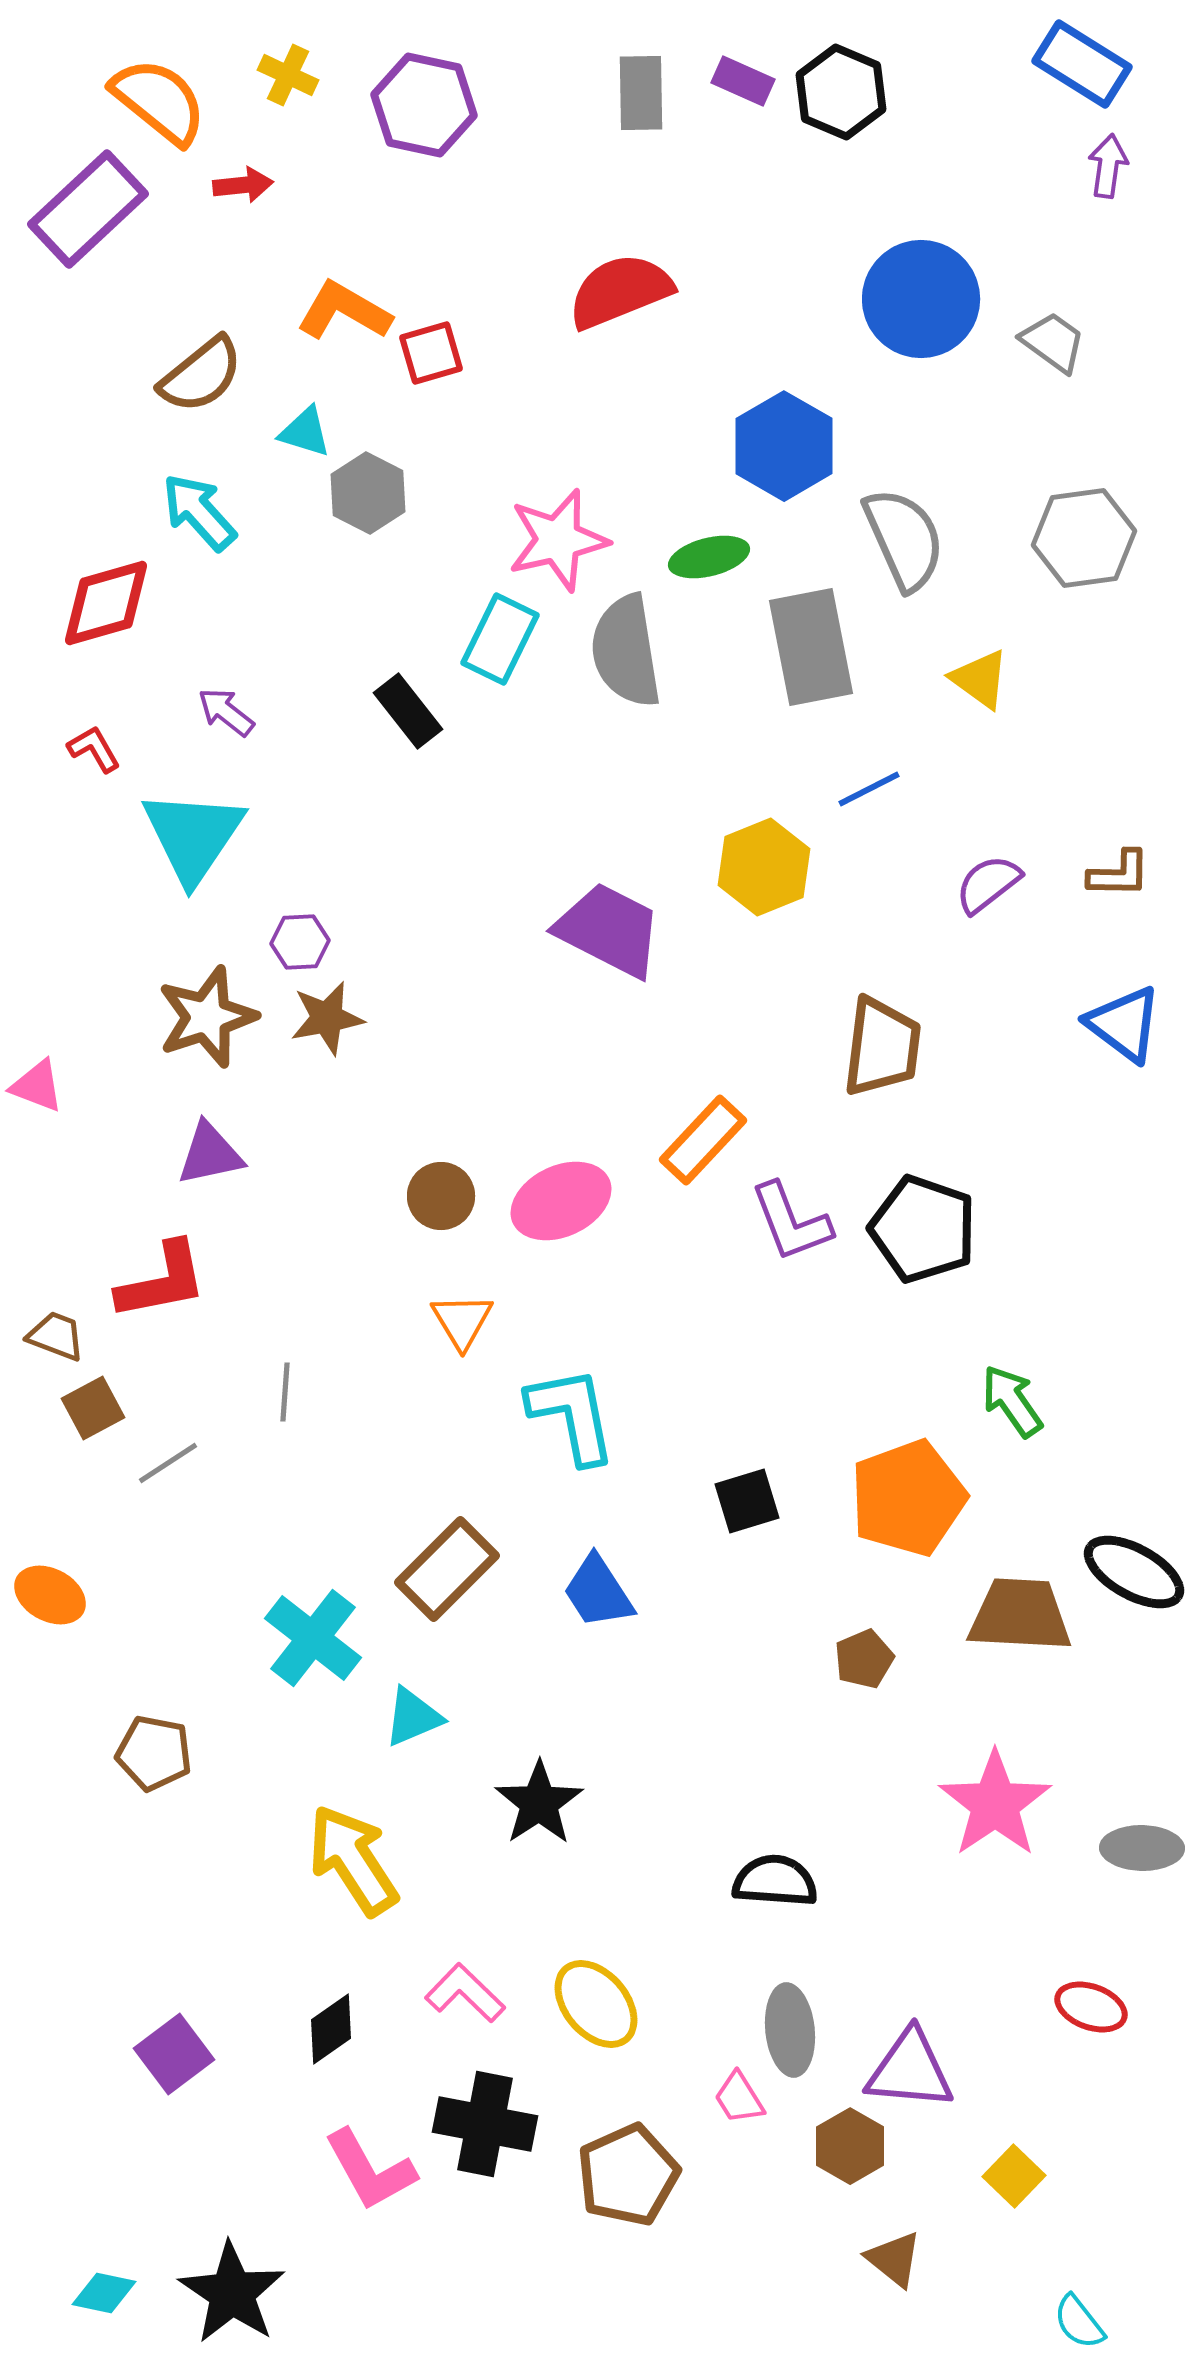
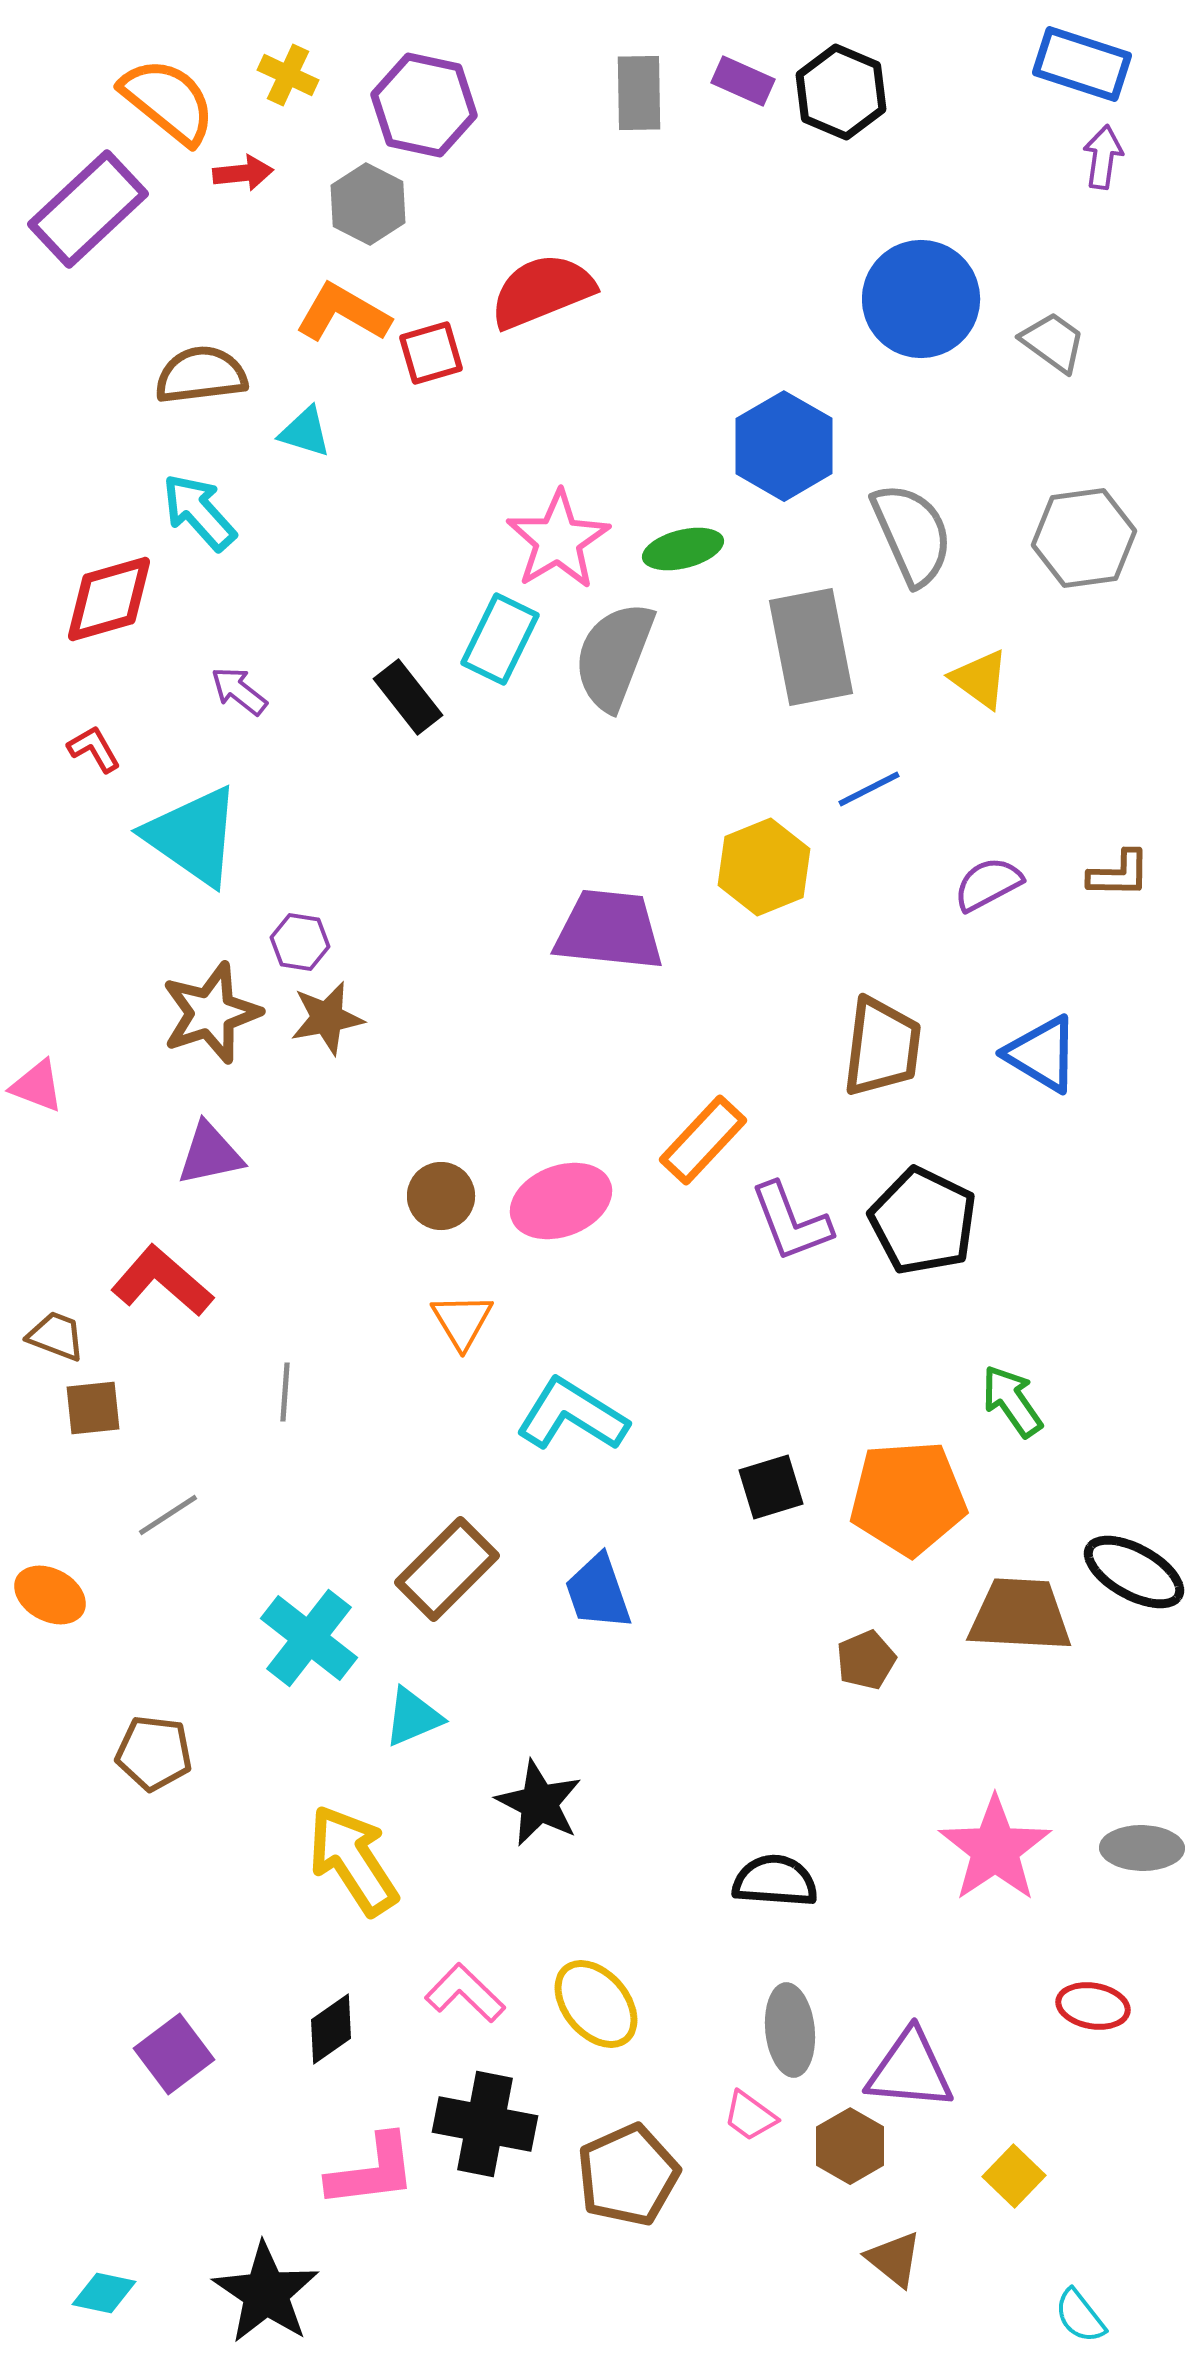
blue rectangle at (1082, 64): rotated 14 degrees counterclockwise
gray rectangle at (641, 93): moved 2 px left
orange semicircle at (159, 101): moved 9 px right
purple arrow at (1108, 166): moved 5 px left, 9 px up
red arrow at (243, 185): moved 12 px up
red semicircle at (620, 291): moved 78 px left
orange L-shape at (344, 311): moved 1 px left, 2 px down
brown semicircle at (201, 375): rotated 148 degrees counterclockwise
gray hexagon at (368, 493): moved 289 px up
gray semicircle at (904, 539): moved 8 px right, 5 px up
pink star at (558, 540): rotated 18 degrees counterclockwise
green ellipse at (709, 557): moved 26 px left, 8 px up
red diamond at (106, 603): moved 3 px right, 4 px up
gray semicircle at (626, 651): moved 12 px left, 5 px down; rotated 30 degrees clockwise
black rectangle at (408, 711): moved 14 px up
purple arrow at (226, 712): moved 13 px right, 21 px up
cyan triangle at (193, 836): rotated 29 degrees counterclockwise
purple semicircle at (988, 884): rotated 10 degrees clockwise
purple trapezoid at (609, 930): rotated 21 degrees counterclockwise
purple hexagon at (300, 942): rotated 12 degrees clockwise
brown star at (207, 1017): moved 4 px right, 4 px up
blue triangle at (1124, 1024): moved 82 px left, 30 px down; rotated 6 degrees counterclockwise
pink ellipse at (561, 1201): rotated 4 degrees clockwise
black pentagon at (923, 1229): moved 8 px up; rotated 7 degrees clockwise
red L-shape at (162, 1281): rotated 128 degrees counterclockwise
brown square at (93, 1408): rotated 22 degrees clockwise
cyan L-shape at (572, 1415): rotated 47 degrees counterclockwise
gray line at (168, 1463): moved 52 px down
orange pentagon at (908, 1498): rotated 16 degrees clockwise
black square at (747, 1501): moved 24 px right, 14 px up
blue trapezoid at (598, 1592): rotated 14 degrees clockwise
cyan cross at (313, 1638): moved 4 px left
brown pentagon at (864, 1659): moved 2 px right, 1 px down
brown pentagon at (154, 1753): rotated 4 degrees counterclockwise
black star at (539, 1803): rotated 12 degrees counterclockwise
pink star at (995, 1804): moved 45 px down
red ellipse at (1091, 2007): moved 2 px right, 1 px up; rotated 10 degrees counterclockwise
pink trapezoid at (739, 2098): moved 11 px right, 18 px down; rotated 22 degrees counterclockwise
pink L-shape at (370, 2170): moved 2 px right, 1 px down; rotated 68 degrees counterclockwise
black star at (232, 2293): moved 34 px right
cyan semicircle at (1079, 2322): moved 1 px right, 6 px up
